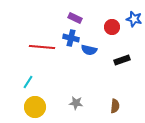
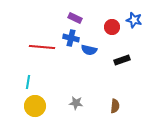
blue star: moved 1 px down
cyan line: rotated 24 degrees counterclockwise
yellow circle: moved 1 px up
